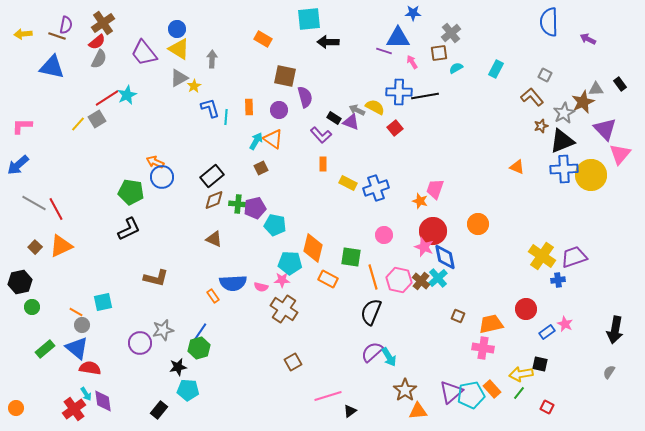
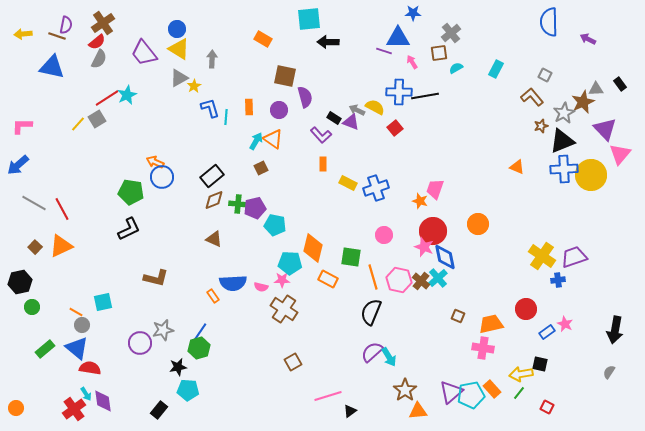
red line at (56, 209): moved 6 px right
